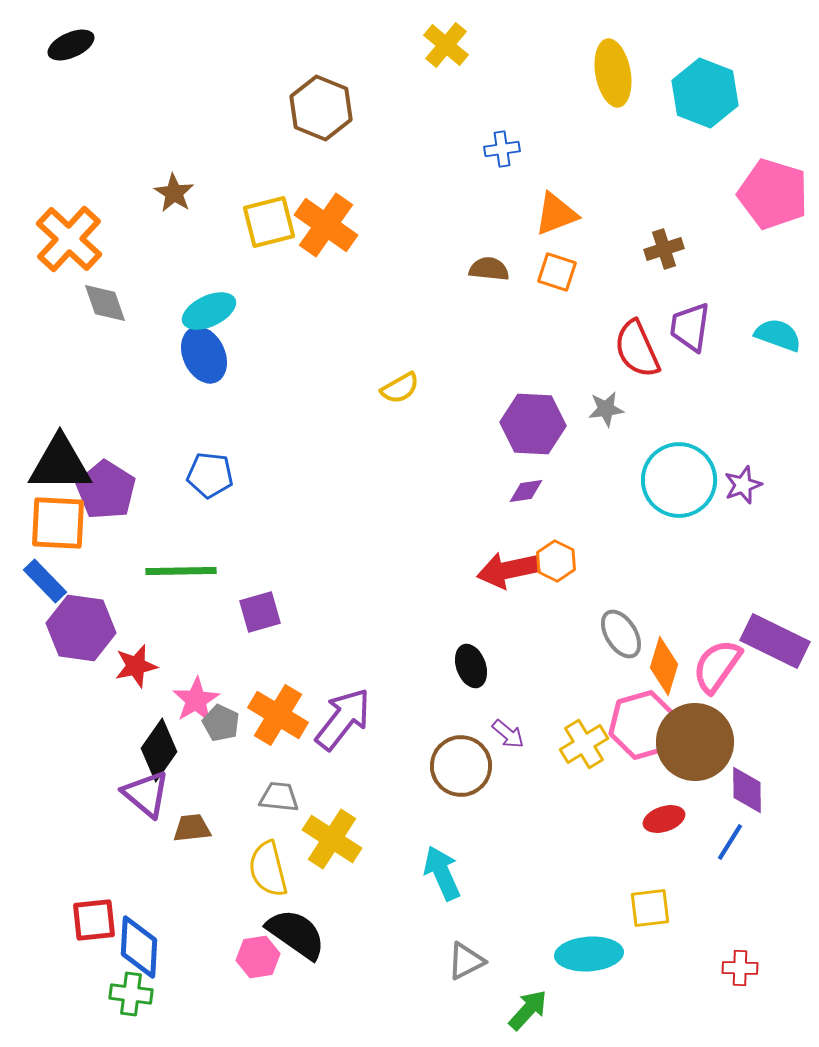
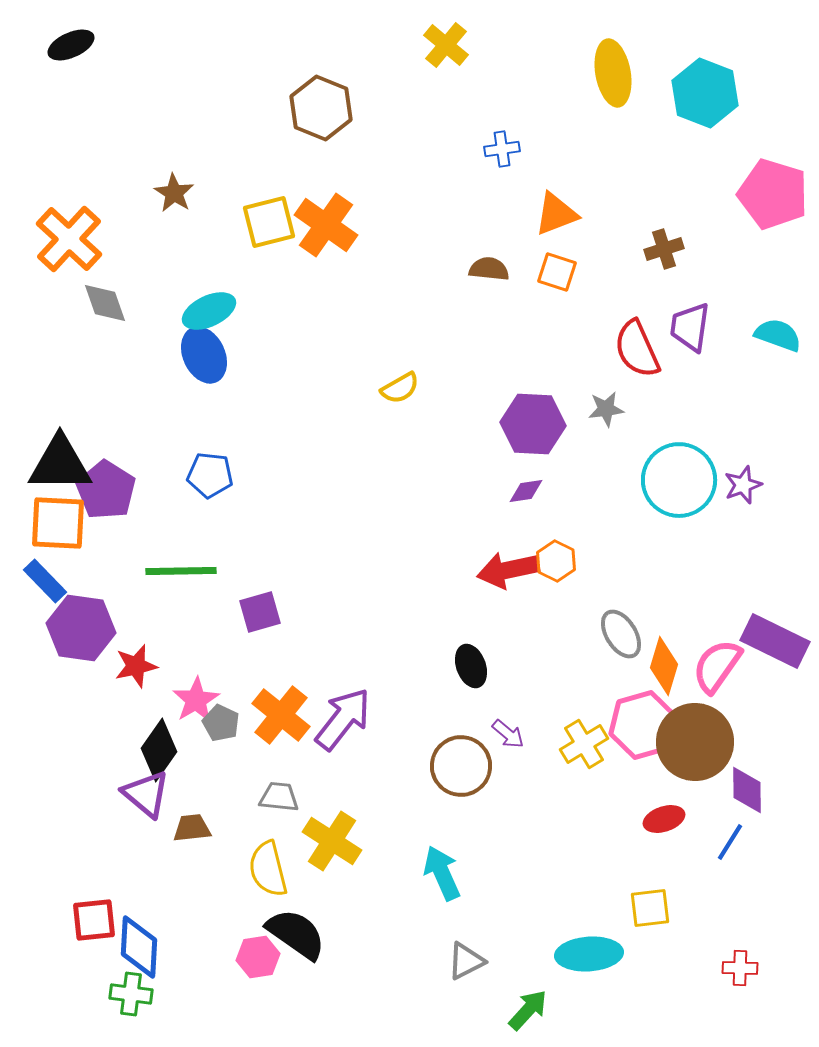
orange cross at (278, 715): moved 3 px right; rotated 8 degrees clockwise
yellow cross at (332, 839): moved 2 px down
